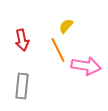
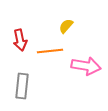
red arrow: moved 2 px left
orange line: moved 8 px left, 1 px down; rotated 70 degrees counterclockwise
